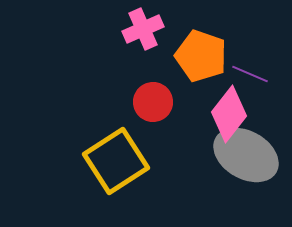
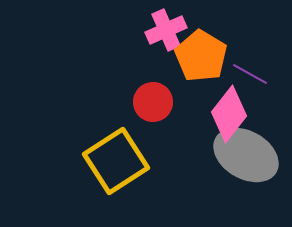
pink cross: moved 23 px right, 1 px down
orange pentagon: rotated 12 degrees clockwise
purple line: rotated 6 degrees clockwise
